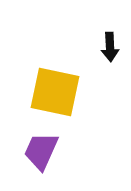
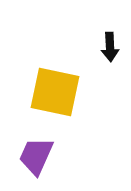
purple trapezoid: moved 5 px left, 5 px down
